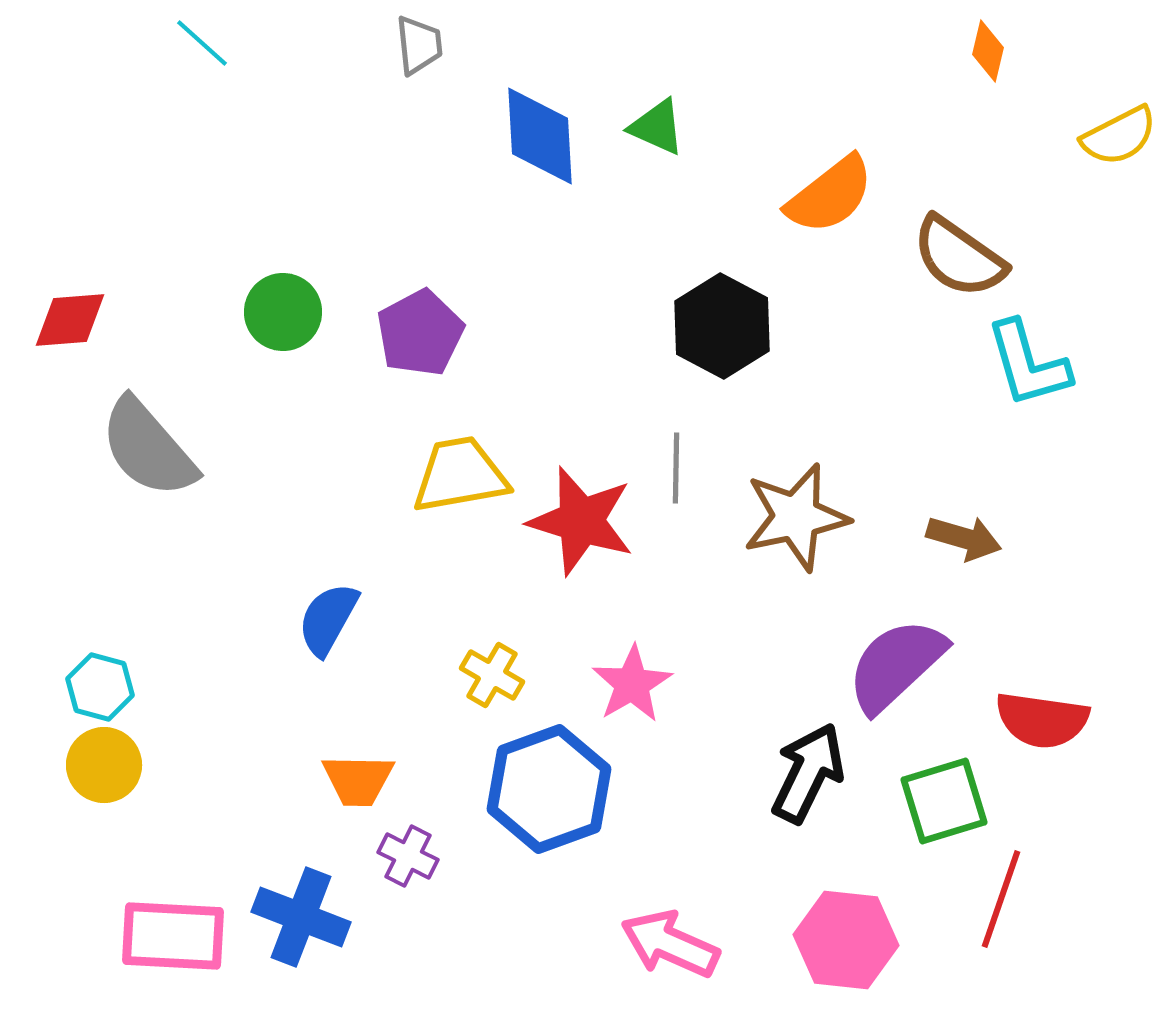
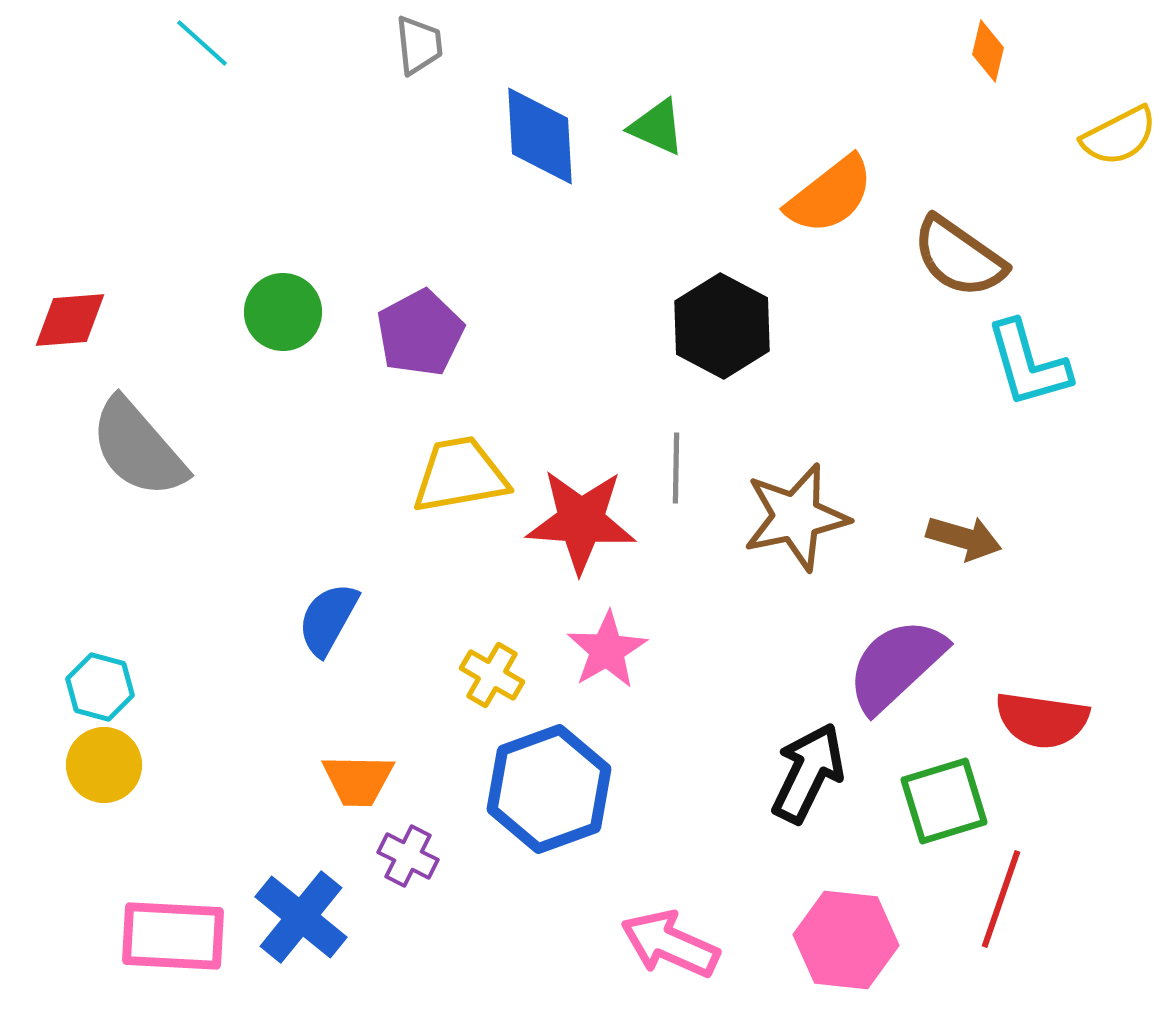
gray semicircle: moved 10 px left
red star: rotated 13 degrees counterclockwise
pink star: moved 25 px left, 34 px up
blue cross: rotated 18 degrees clockwise
